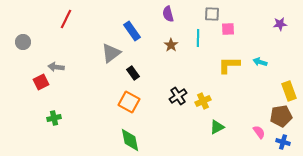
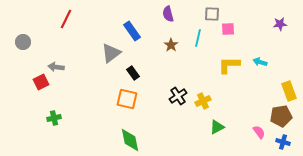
cyan line: rotated 12 degrees clockwise
orange square: moved 2 px left, 3 px up; rotated 15 degrees counterclockwise
